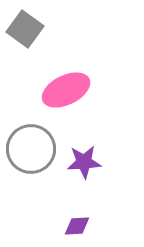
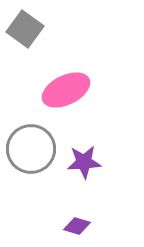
purple diamond: rotated 20 degrees clockwise
